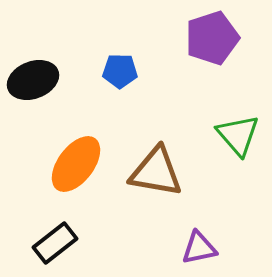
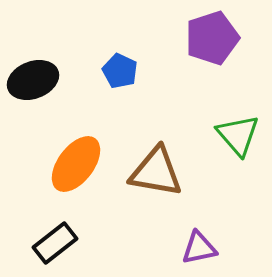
blue pentagon: rotated 24 degrees clockwise
